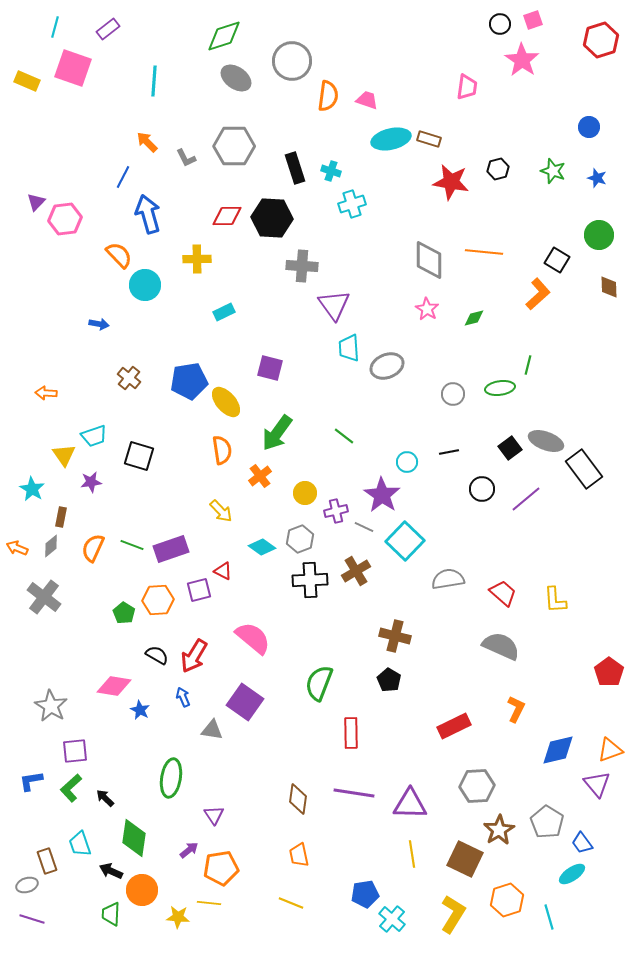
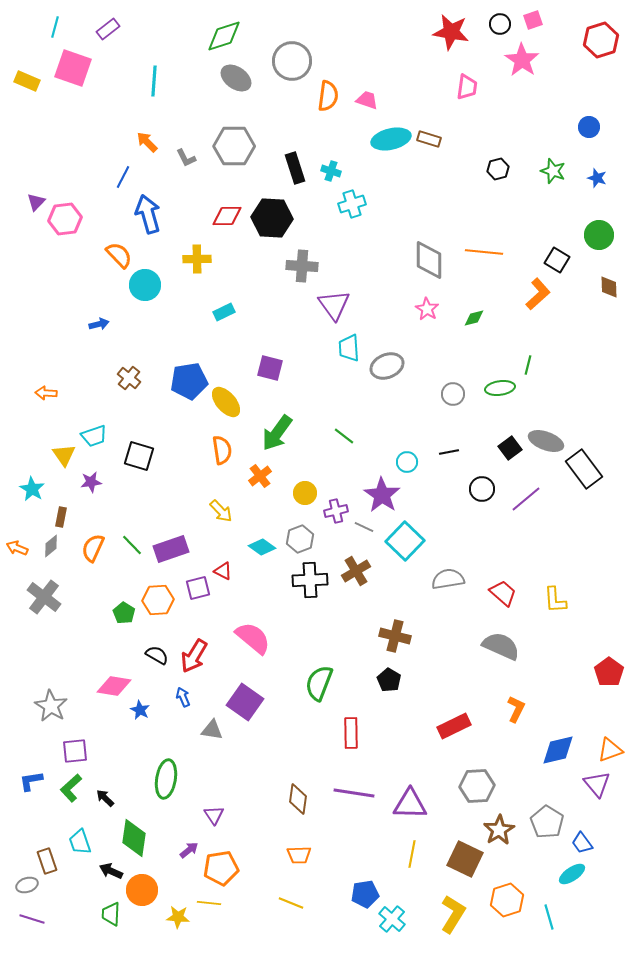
red star at (451, 182): moved 150 px up
blue arrow at (99, 324): rotated 24 degrees counterclockwise
green line at (132, 545): rotated 25 degrees clockwise
purple square at (199, 590): moved 1 px left, 2 px up
green ellipse at (171, 778): moved 5 px left, 1 px down
cyan trapezoid at (80, 844): moved 2 px up
yellow line at (412, 854): rotated 20 degrees clockwise
orange trapezoid at (299, 855): rotated 80 degrees counterclockwise
